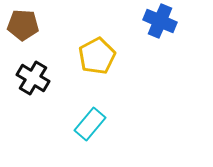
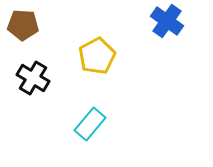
blue cross: moved 7 px right; rotated 12 degrees clockwise
